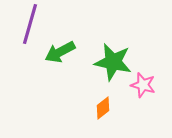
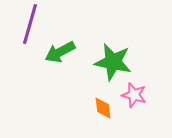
pink star: moved 9 px left, 10 px down
orange diamond: rotated 60 degrees counterclockwise
